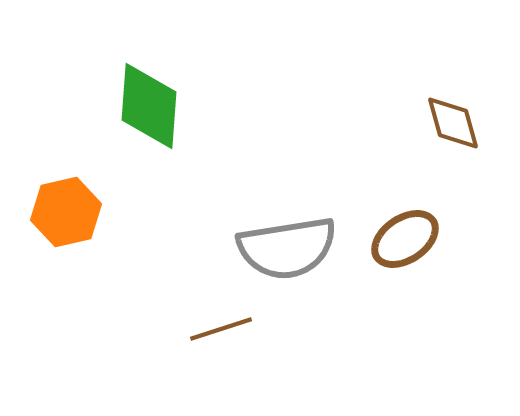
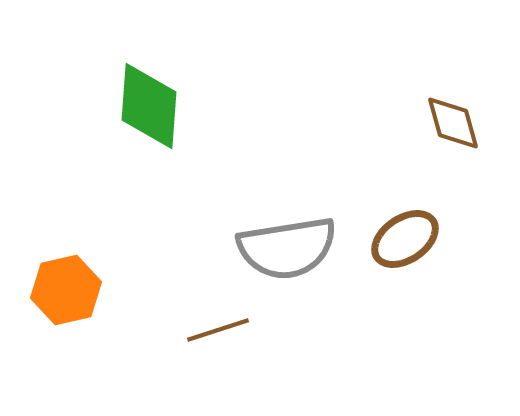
orange hexagon: moved 78 px down
brown line: moved 3 px left, 1 px down
